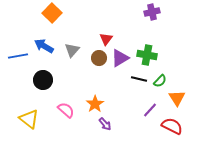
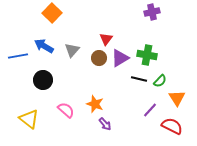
orange star: rotated 18 degrees counterclockwise
